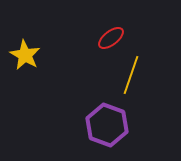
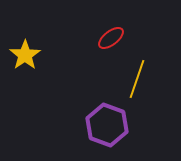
yellow star: rotated 8 degrees clockwise
yellow line: moved 6 px right, 4 px down
